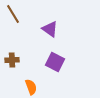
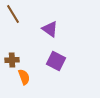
purple square: moved 1 px right, 1 px up
orange semicircle: moved 7 px left, 10 px up
